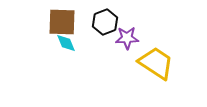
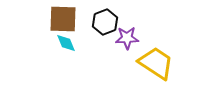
brown square: moved 1 px right, 3 px up
